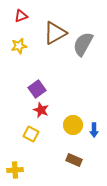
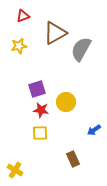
red triangle: moved 2 px right
gray semicircle: moved 2 px left, 5 px down
purple square: rotated 18 degrees clockwise
red star: rotated 14 degrees counterclockwise
yellow circle: moved 7 px left, 23 px up
blue arrow: rotated 56 degrees clockwise
yellow square: moved 9 px right, 1 px up; rotated 28 degrees counterclockwise
brown rectangle: moved 1 px left, 1 px up; rotated 42 degrees clockwise
yellow cross: rotated 35 degrees clockwise
